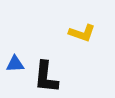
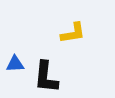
yellow L-shape: moved 9 px left; rotated 28 degrees counterclockwise
